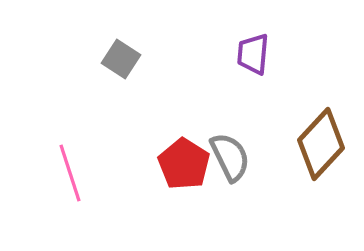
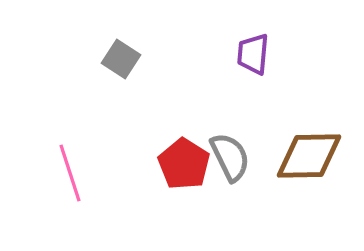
brown diamond: moved 12 px left, 12 px down; rotated 46 degrees clockwise
